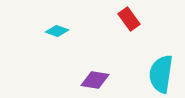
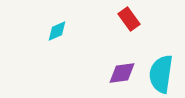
cyan diamond: rotated 45 degrees counterclockwise
purple diamond: moved 27 px right, 7 px up; rotated 16 degrees counterclockwise
